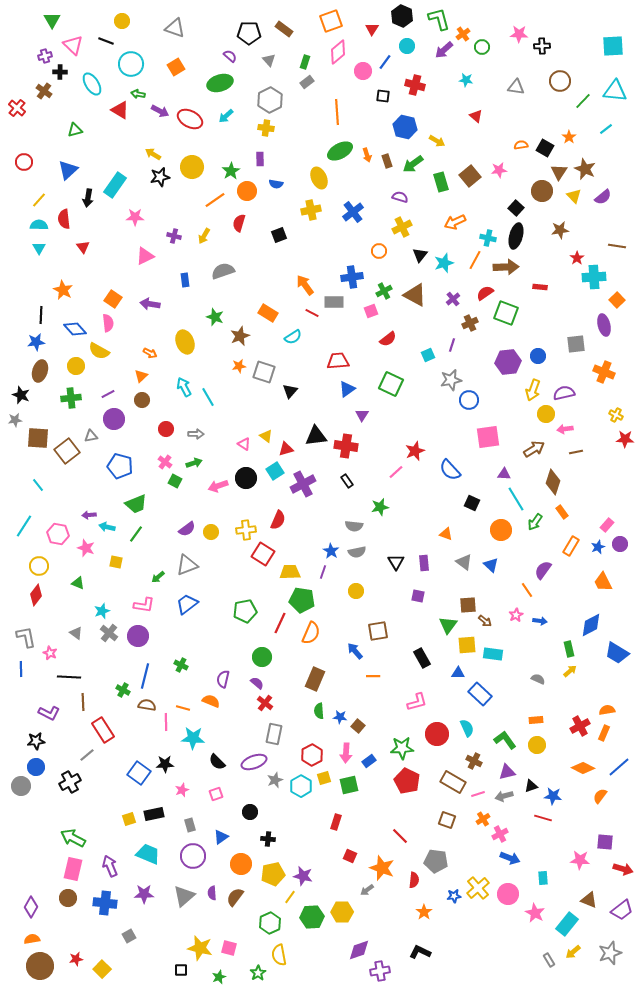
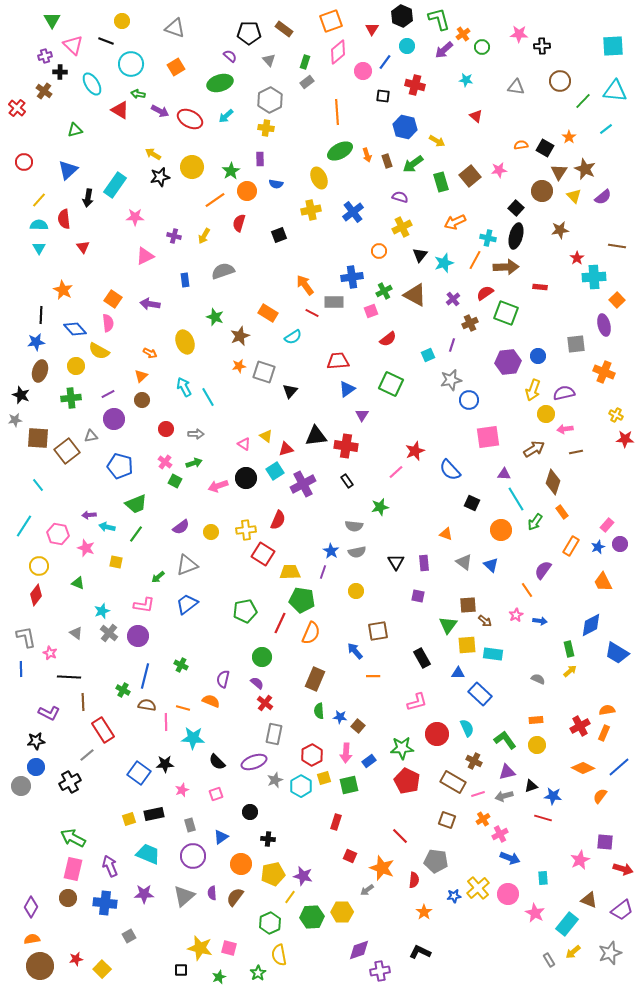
purple semicircle at (187, 529): moved 6 px left, 2 px up
pink star at (580, 860): rotated 30 degrees counterclockwise
